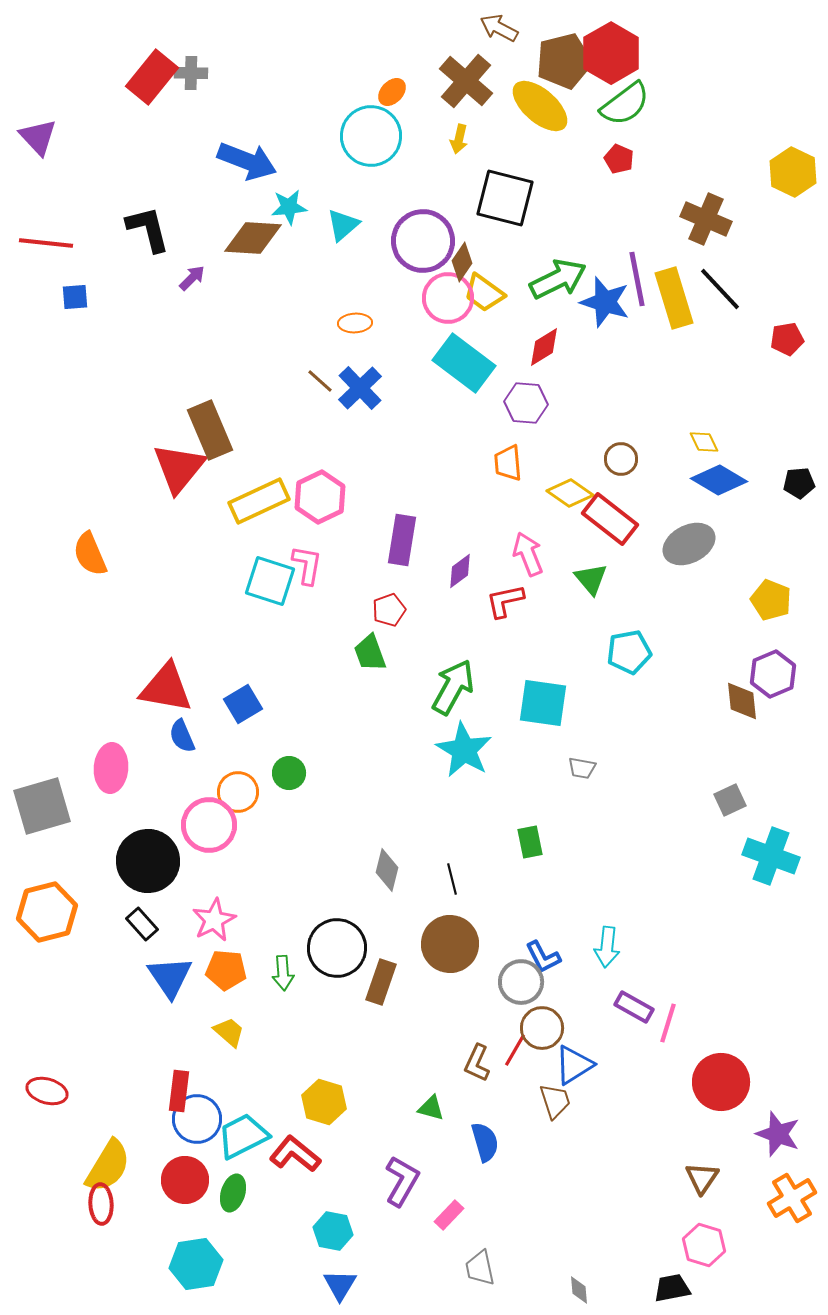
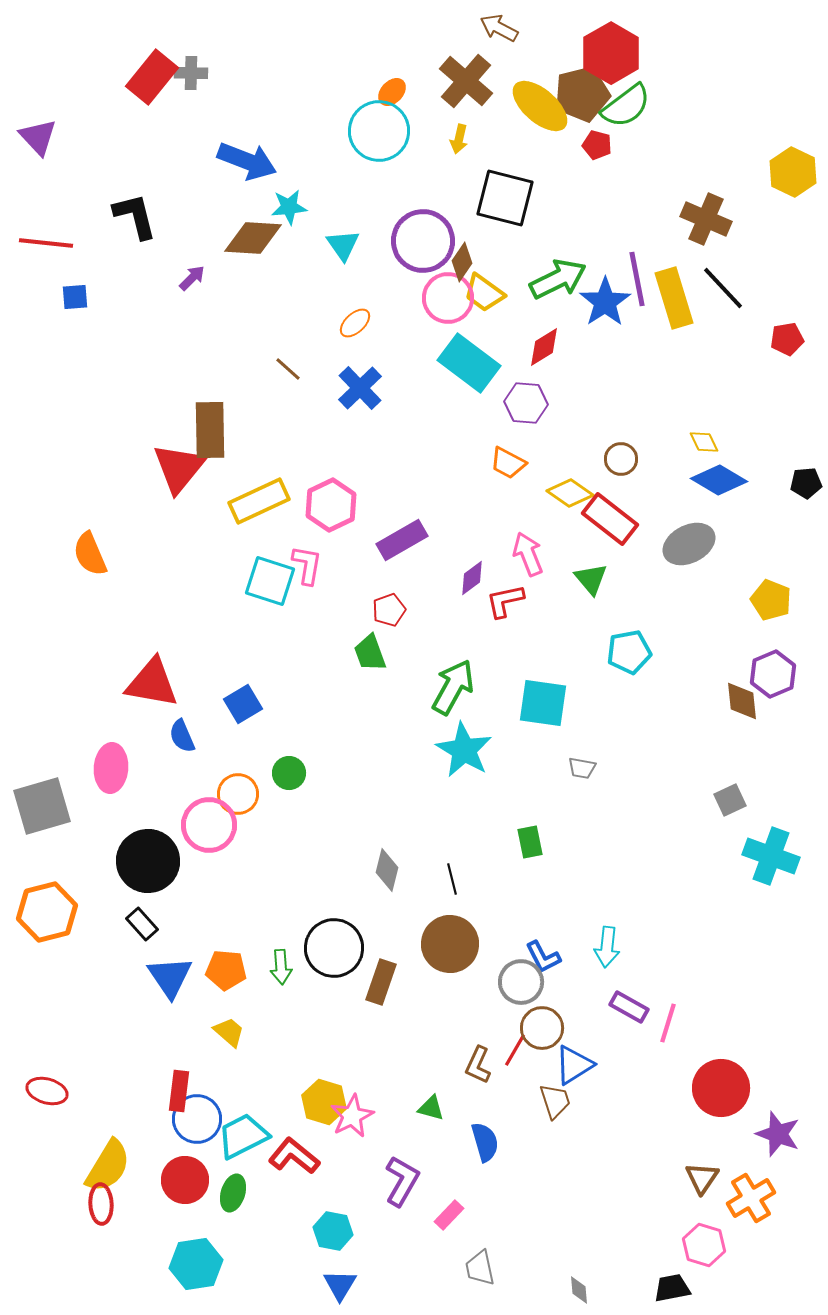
brown pentagon at (564, 61): moved 18 px right, 33 px down
green semicircle at (625, 104): moved 1 px right, 2 px down
cyan circle at (371, 136): moved 8 px right, 5 px up
red pentagon at (619, 159): moved 22 px left, 14 px up; rotated 8 degrees counterclockwise
cyan triangle at (343, 225): moved 20 px down; rotated 24 degrees counterclockwise
black L-shape at (148, 229): moved 13 px left, 13 px up
black line at (720, 289): moved 3 px right, 1 px up
blue star at (605, 302): rotated 21 degrees clockwise
orange ellipse at (355, 323): rotated 40 degrees counterclockwise
cyan rectangle at (464, 363): moved 5 px right
brown line at (320, 381): moved 32 px left, 12 px up
brown rectangle at (210, 430): rotated 22 degrees clockwise
orange trapezoid at (508, 463): rotated 57 degrees counterclockwise
black pentagon at (799, 483): moved 7 px right
pink hexagon at (320, 497): moved 11 px right, 8 px down
purple rectangle at (402, 540): rotated 51 degrees clockwise
purple diamond at (460, 571): moved 12 px right, 7 px down
red triangle at (166, 688): moved 14 px left, 5 px up
orange circle at (238, 792): moved 2 px down
pink star at (214, 920): moved 138 px right, 196 px down
black circle at (337, 948): moved 3 px left
green arrow at (283, 973): moved 2 px left, 6 px up
purple rectangle at (634, 1007): moved 5 px left
brown L-shape at (477, 1063): moved 1 px right, 2 px down
red circle at (721, 1082): moved 6 px down
red L-shape at (295, 1154): moved 1 px left, 2 px down
orange cross at (792, 1198): moved 41 px left
